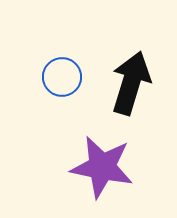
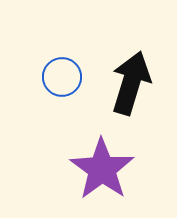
purple star: moved 2 px down; rotated 24 degrees clockwise
